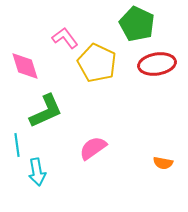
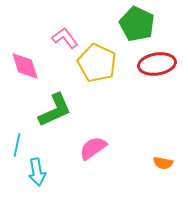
green L-shape: moved 9 px right, 1 px up
cyan line: rotated 20 degrees clockwise
